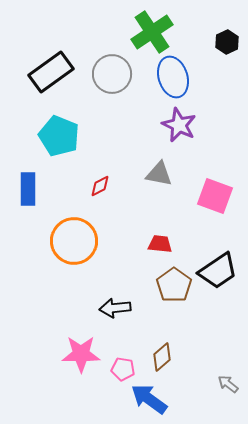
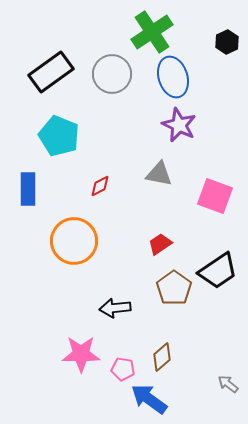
red trapezoid: rotated 40 degrees counterclockwise
brown pentagon: moved 3 px down
